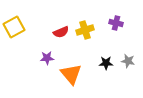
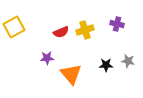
purple cross: moved 1 px right, 1 px down
black star: moved 2 px down
